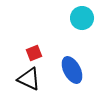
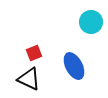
cyan circle: moved 9 px right, 4 px down
blue ellipse: moved 2 px right, 4 px up
